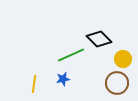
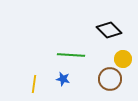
black diamond: moved 10 px right, 9 px up
green line: rotated 28 degrees clockwise
blue star: rotated 24 degrees clockwise
brown circle: moved 7 px left, 4 px up
